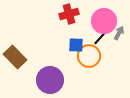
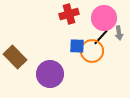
pink circle: moved 3 px up
gray arrow: rotated 144 degrees clockwise
blue square: moved 1 px right, 1 px down
orange circle: moved 3 px right, 5 px up
purple circle: moved 6 px up
